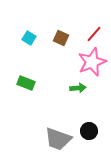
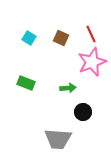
red line: moved 3 px left; rotated 66 degrees counterclockwise
green arrow: moved 10 px left
black circle: moved 6 px left, 19 px up
gray trapezoid: rotated 16 degrees counterclockwise
